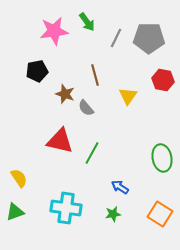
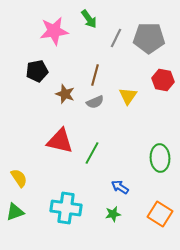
green arrow: moved 2 px right, 3 px up
brown line: rotated 30 degrees clockwise
gray semicircle: moved 9 px right, 6 px up; rotated 72 degrees counterclockwise
green ellipse: moved 2 px left; rotated 8 degrees clockwise
